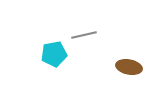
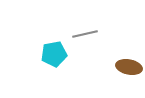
gray line: moved 1 px right, 1 px up
